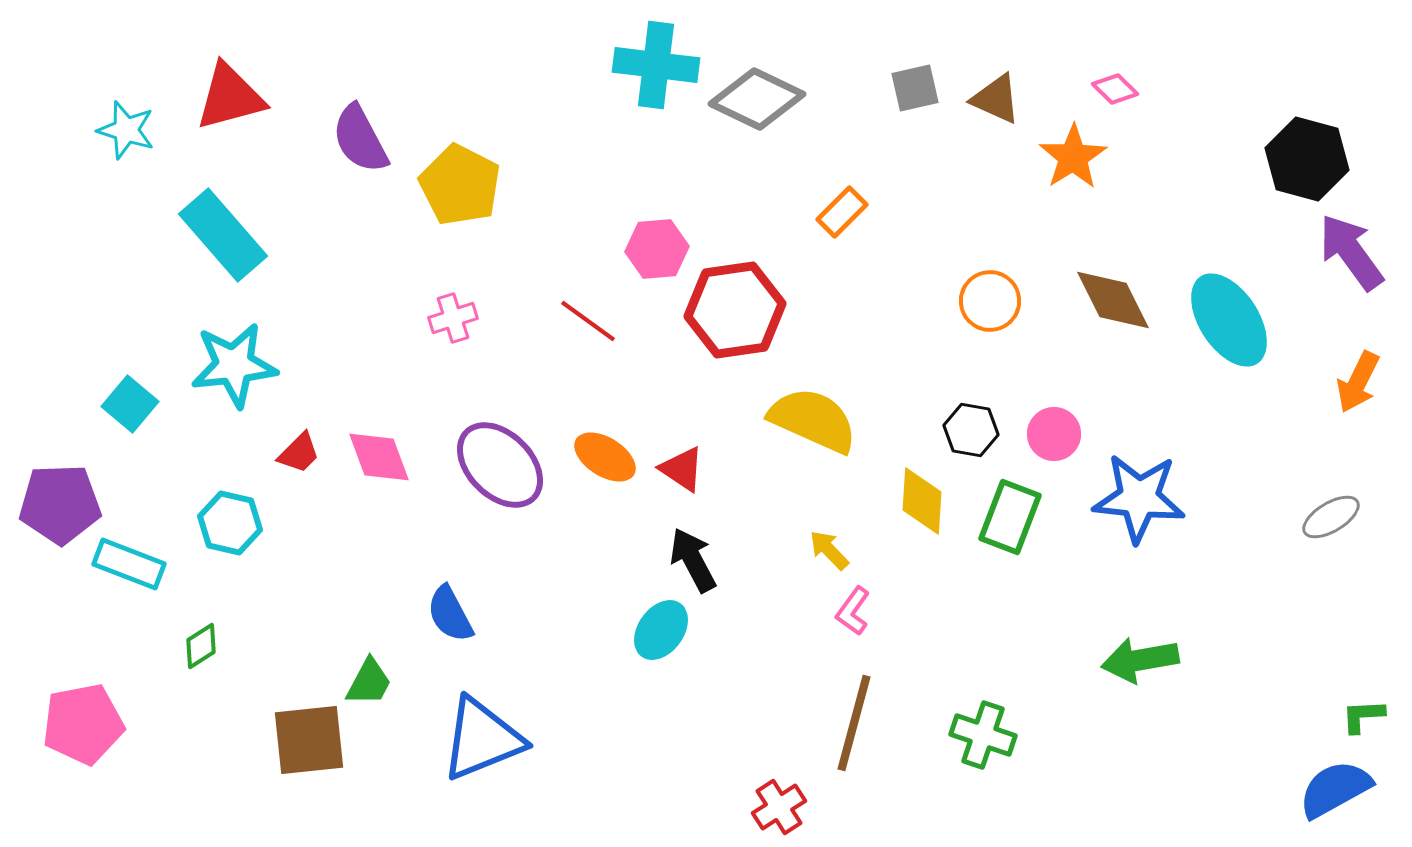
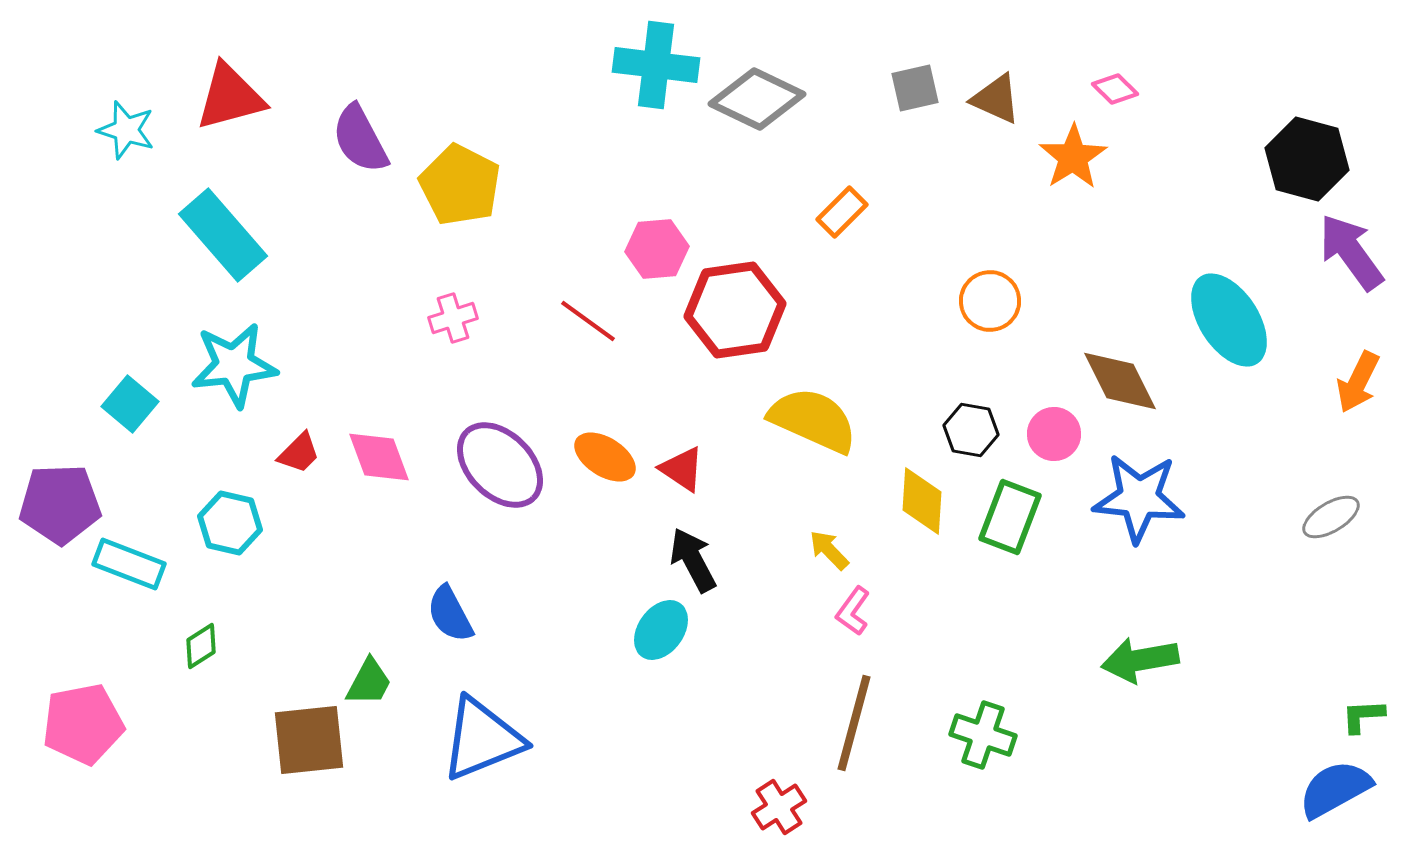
brown diamond at (1113, 300): moved 7 px right, 81 px down
